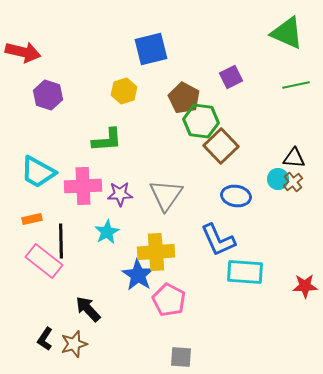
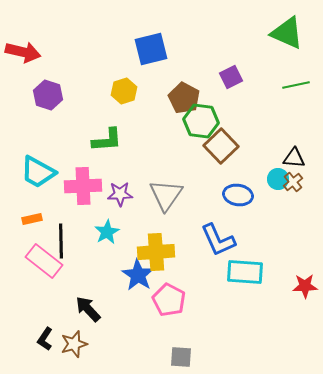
blue ellipse: moved 2 px right, 1 px up
